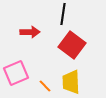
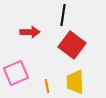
black line: moved 1 px down
yellow trapezoid: moved 4 px right
orange line: moved 2 px right; rotated 32 degrees clockwise
